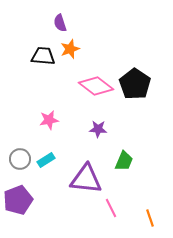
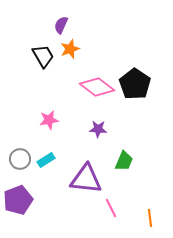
purple semicircle: moved 1 px right, 2 px down; rotated 42 degrees clockwise
black trapezoid: rotated 55 degrees clockwise
pink diamond: moved 1 px right, 1 px down
orange line: rotated 12 degrees clockwise
